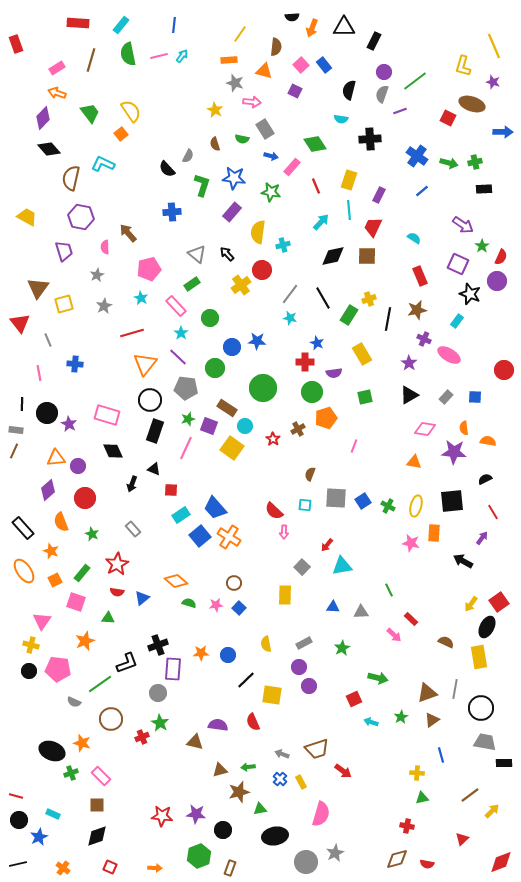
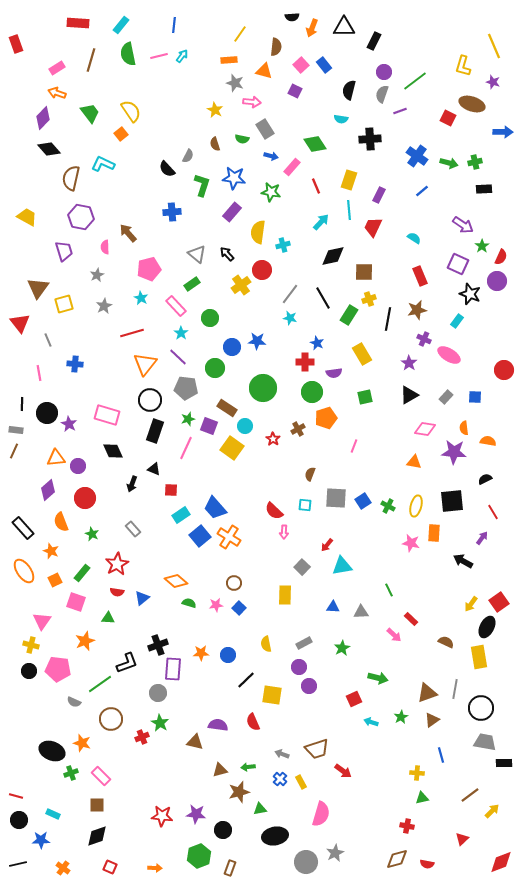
brown square at (367, 256): moved 3 px left, 16 px down
blue star at (39, 837): moved 2 px right, 3 px down; rotated 24 degrees clockwise
